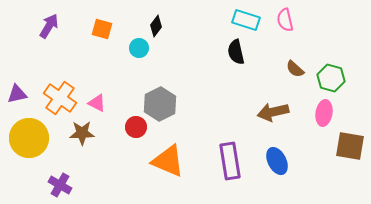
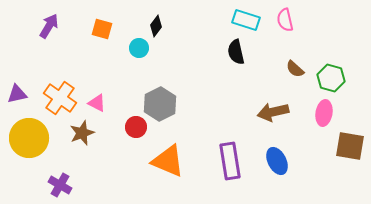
brown star: rotated 20 degrees counterclockwise
